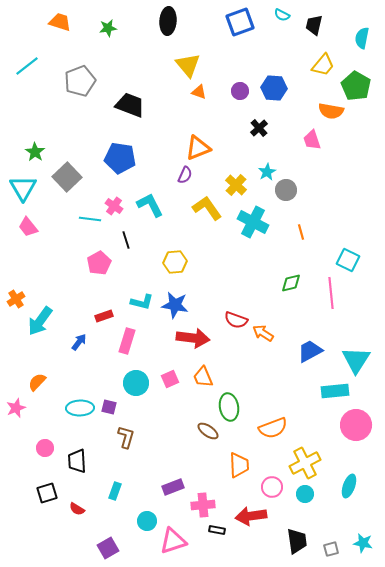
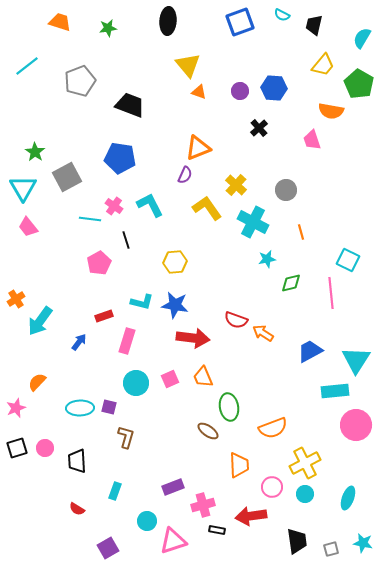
cyan semicircle at (362, 38): rotated 20 degrees clockwise
green pentagon at (356, 86): moved 3 px right, 2 px up
cyan star at (267, 172): moved 87 px down; rotated 18 degrees clockwise
gray square at (67, 177): rotated 16 degrees clockwise
cyan ellipse at (349, 486): moved 1 px left, 12 px down
black square at (47, 493): moved 30 px left, 45 px up
pink cross at (203, 505): rotated 10 degrees counterclockwise
